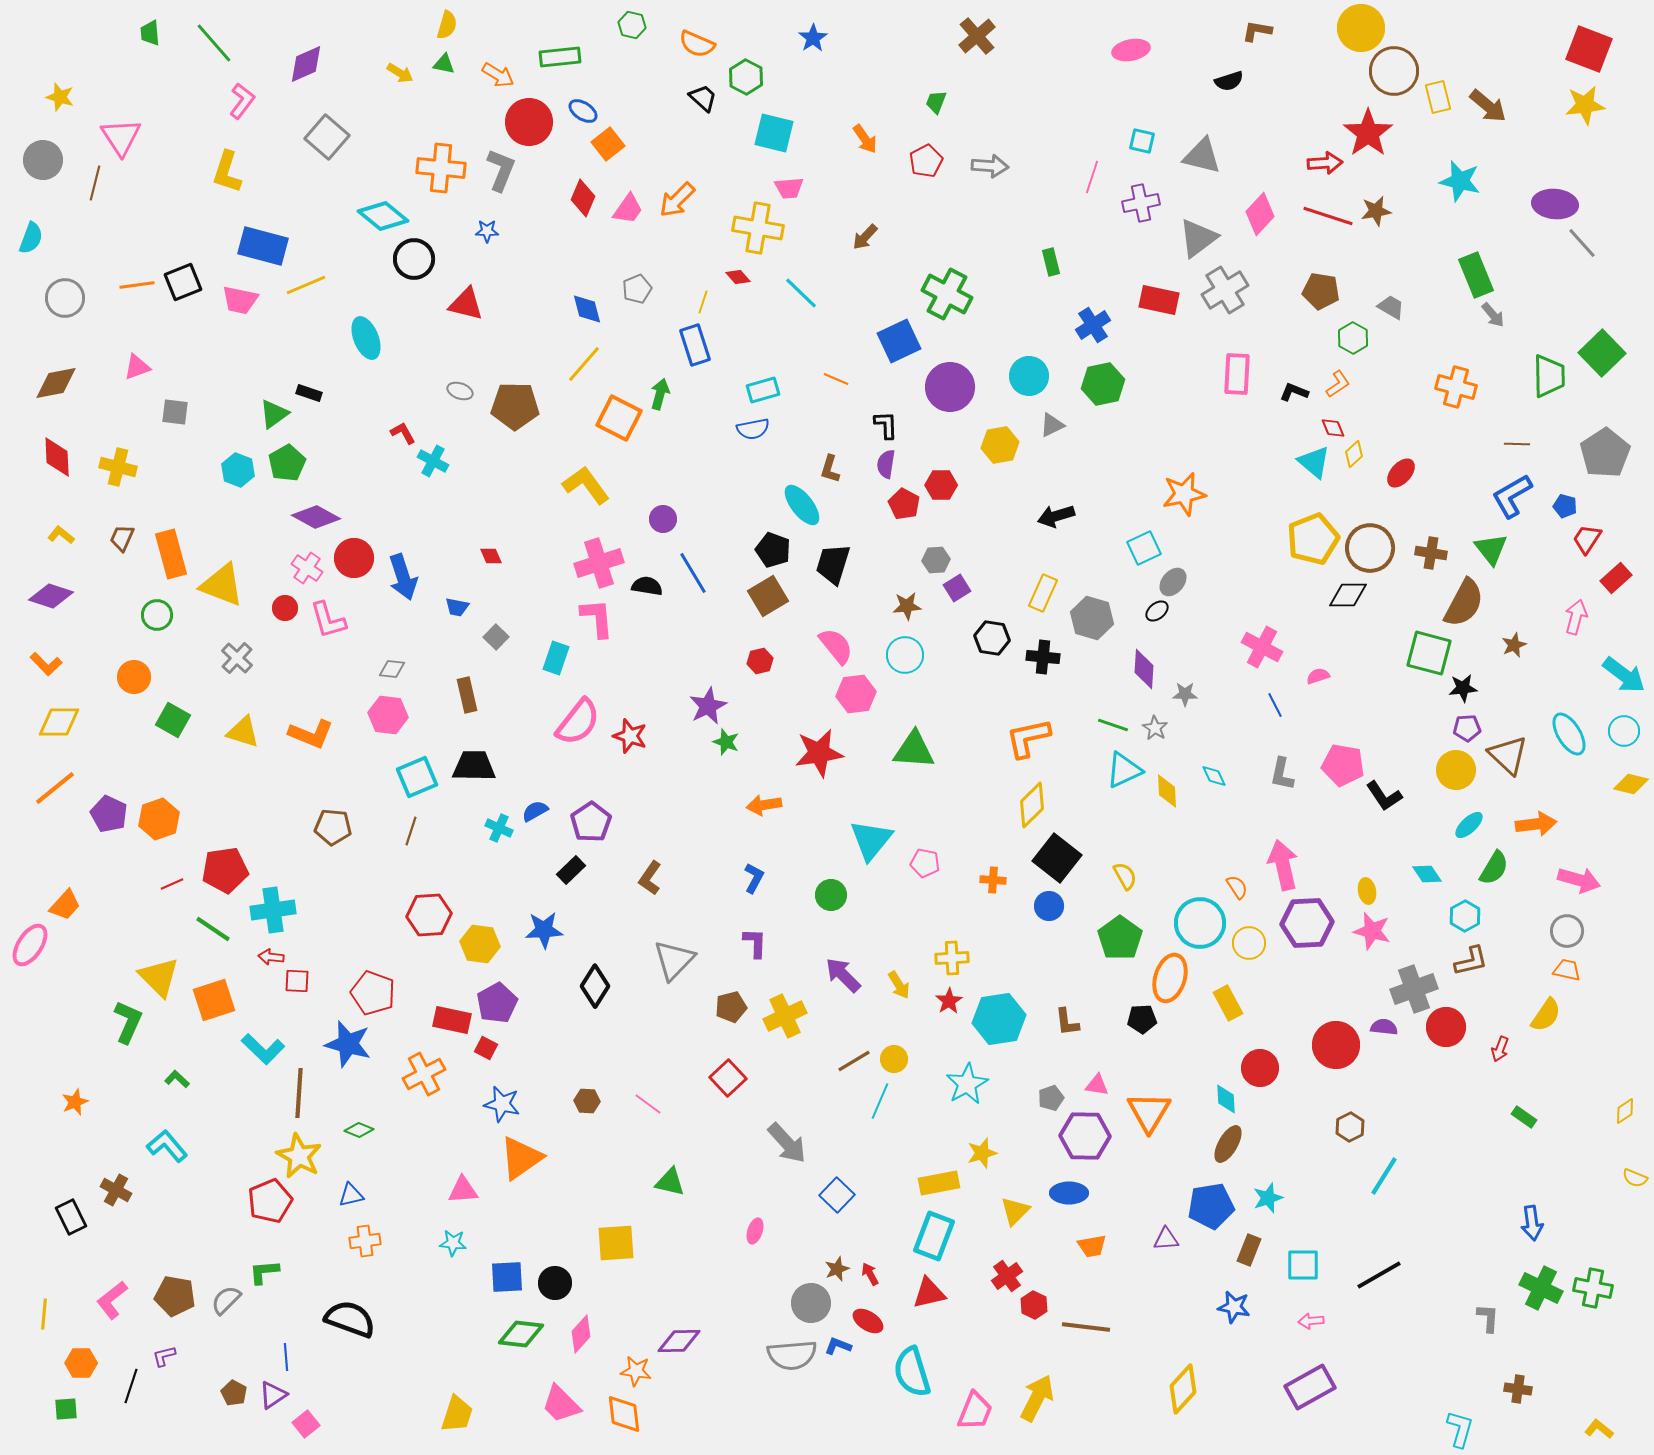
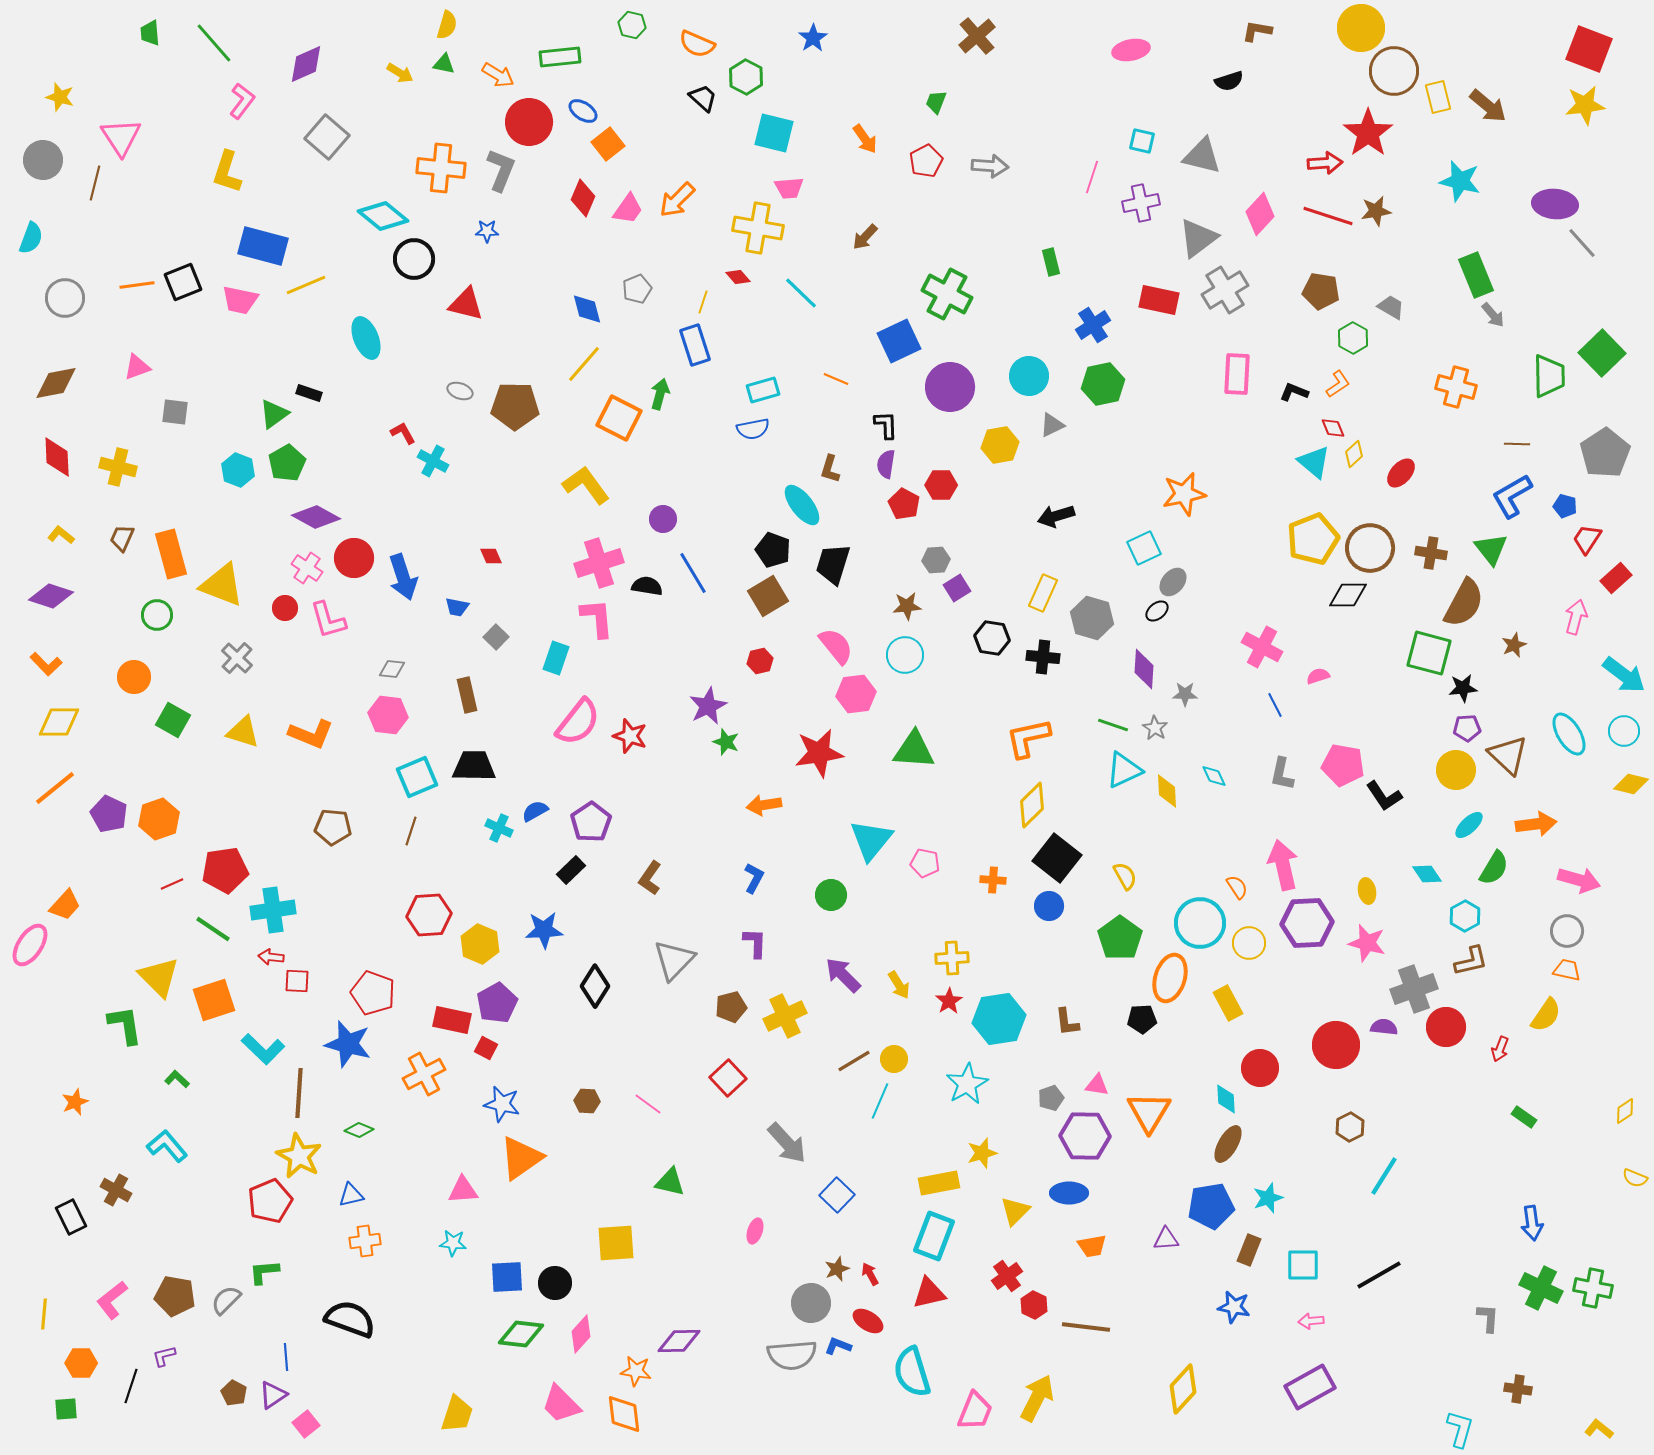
pink star at (1372, 931): moved 5 px left, 12 px down
yellow hexagon at (480, 944): rotated 15 degrees clockwise
green L-shape at (128, 1022): moved 3 px left, 3 px down; rotated 33 degrees counterclockwise
